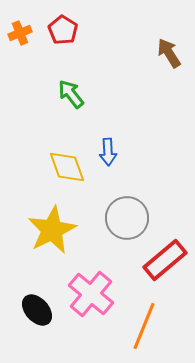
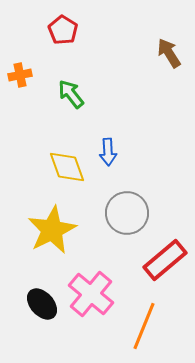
orange cross: moved 42 px down; rotated 10 degrees clockwise
gray circle: moved 5 px up
black ellipse: moved 5 px right, 6 px up
